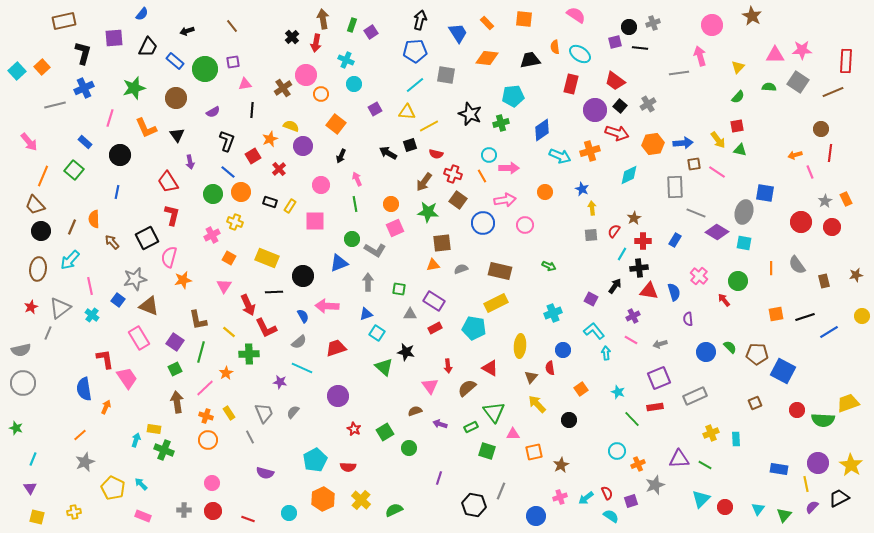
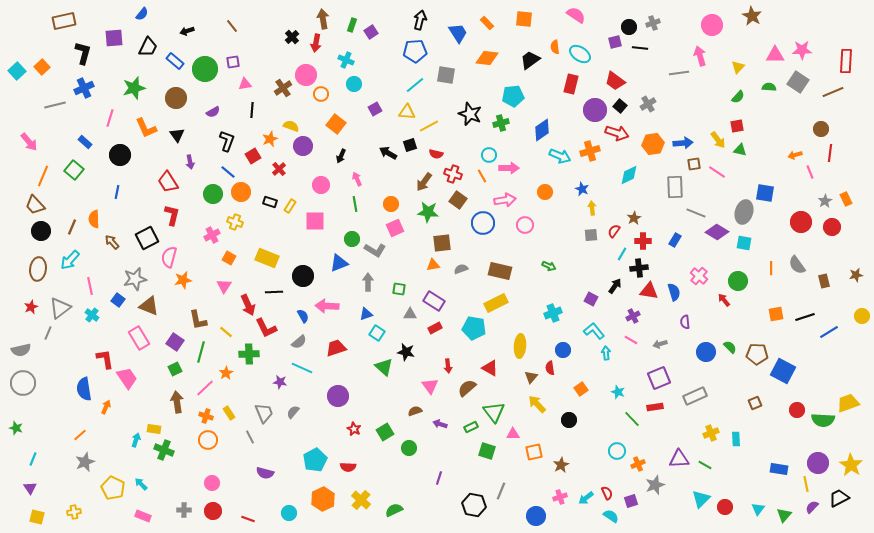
black trapezoid at (530, 60): rotated 25 degrees counterclockwise
purple semicircle at (688, 319): moved 3 px left, 3 px down
yellow line at (229, 332): moved 3 px left
